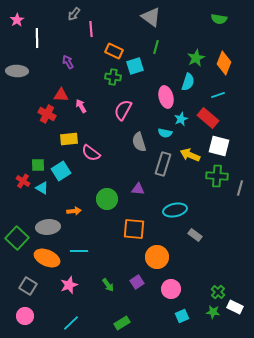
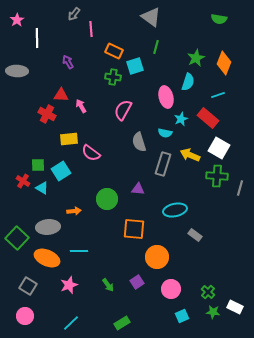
white square at (219, 146): moved 2 px down; rotated 15 degrees clockwise
green cross at (218, 292): moved 10 px left
